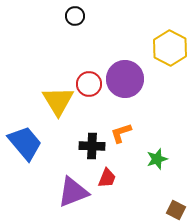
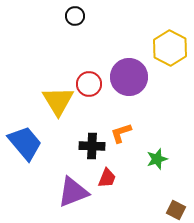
purple circle: moved 4 px right, 2 px up
